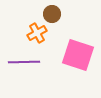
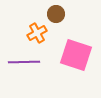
brown circle: moved 4 px right
pink square: moved 2 px left
